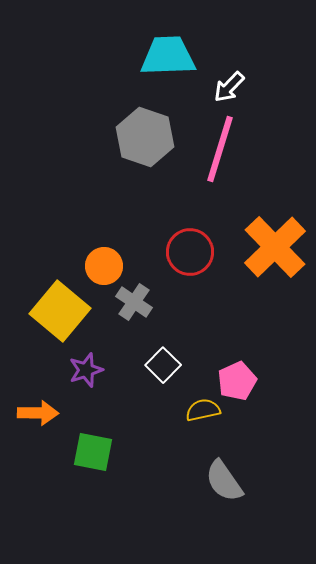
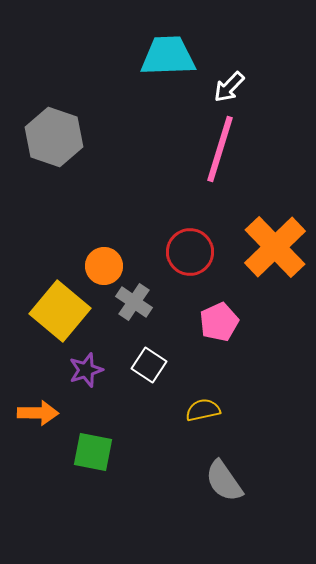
gray hexagon: moved 91 px left
white square: moved 14 px left; rotated 12 degrees counterclockwise
pink pentagon: moved 18 px left, 59 px up
